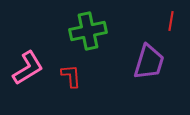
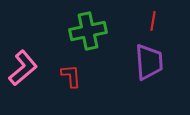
red line: moved 18 px left
purple trapezoid: rotated 21 degrees counterclockwise
pink L-shape: moved 5 px left; rotated 9 degrees counterclockwise
